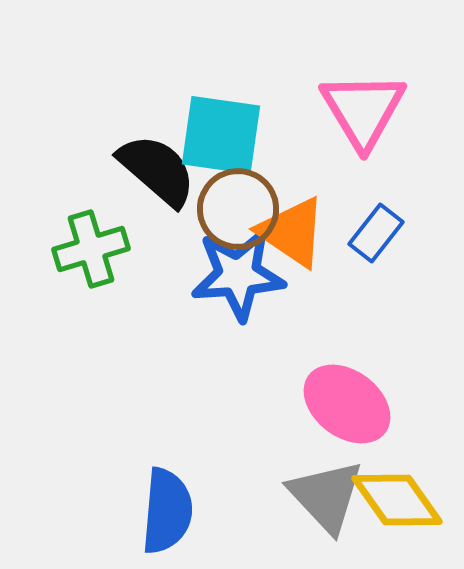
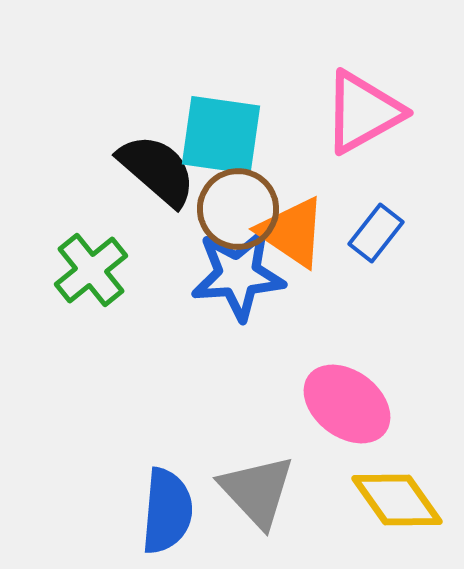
pink triangle: moved 2 px down; rotated 32 degrees clockwise
green cross: moved 21 px down; rotated 22 degrees counterclockwise
gray triangle: moved 69 px left, 5 px up
